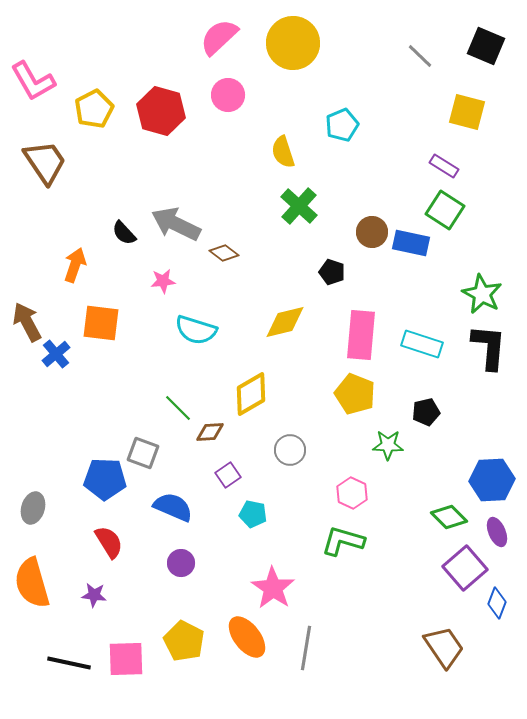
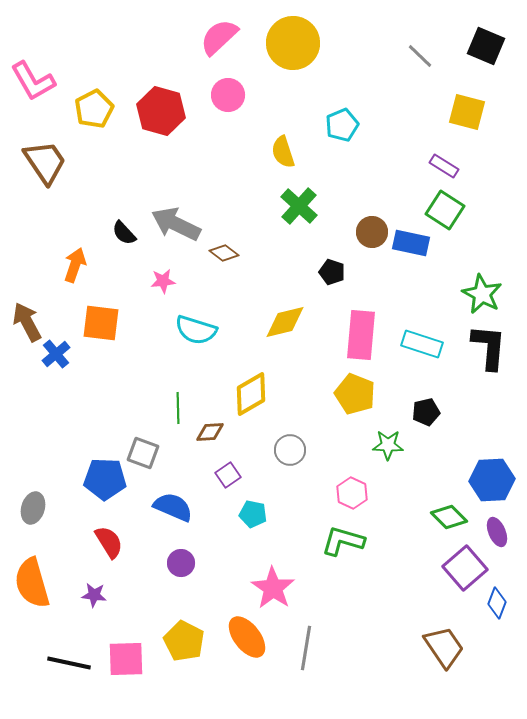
green line at (178, 408): rotated 44 degrees clockwise
